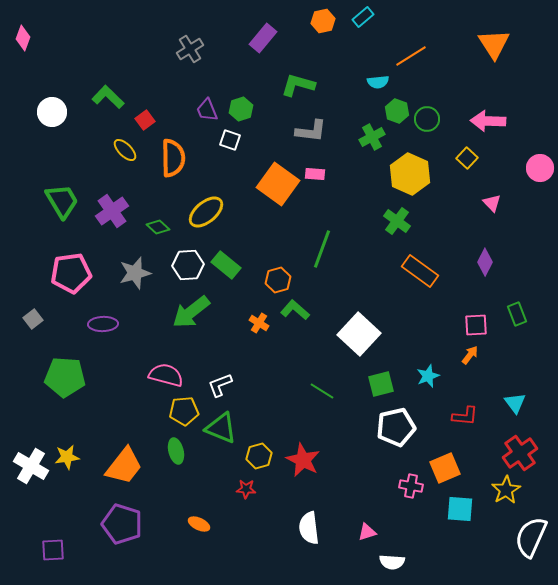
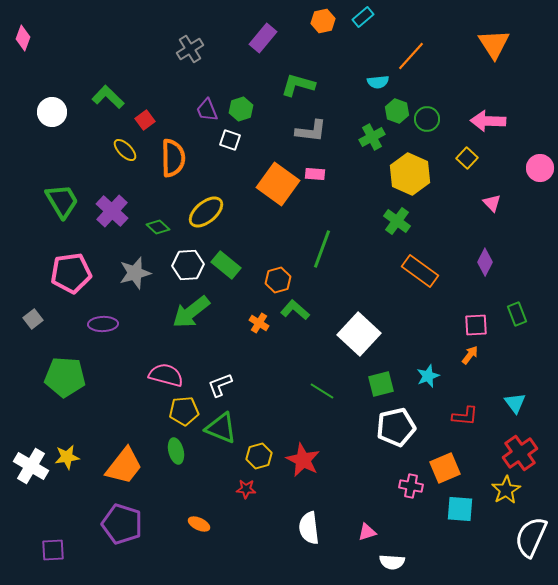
orange line at (411, 56): rotated 16 degrees counterclockwise
purple cross at (112, 211): rotated 12 degrees counterclockwise
